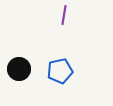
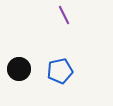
purple line: rotated 36 degrees counterclockwise
